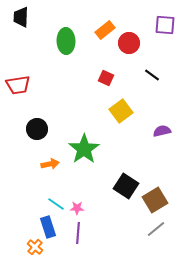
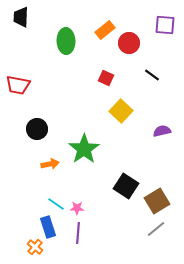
red trapezoid: rotated 20 degrees clockwise
yellow square: rotated 10 degrees counterclockwise
brown square: moved 2 px right, 1 px down
